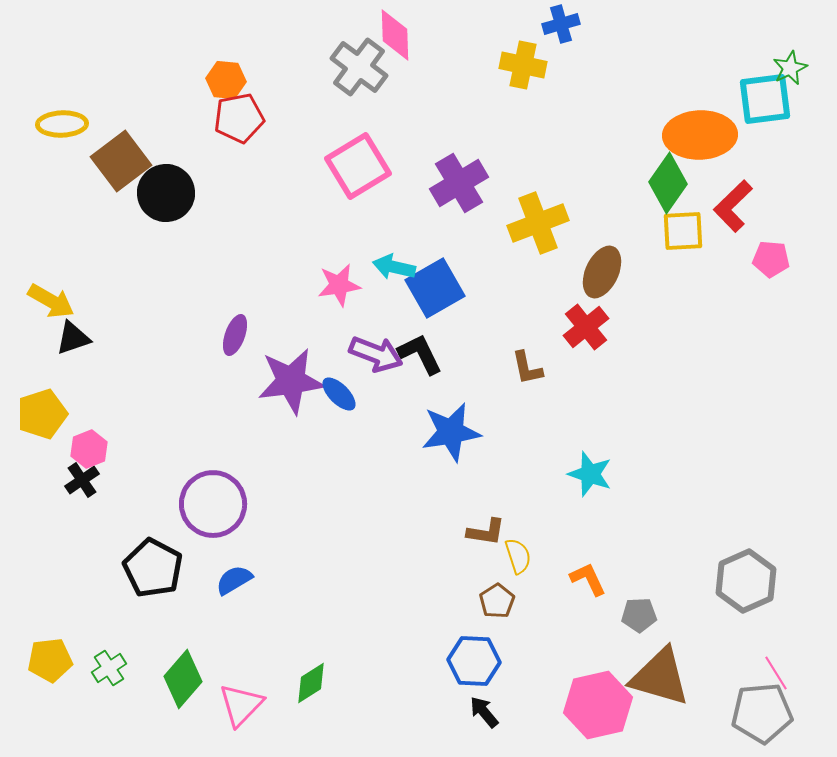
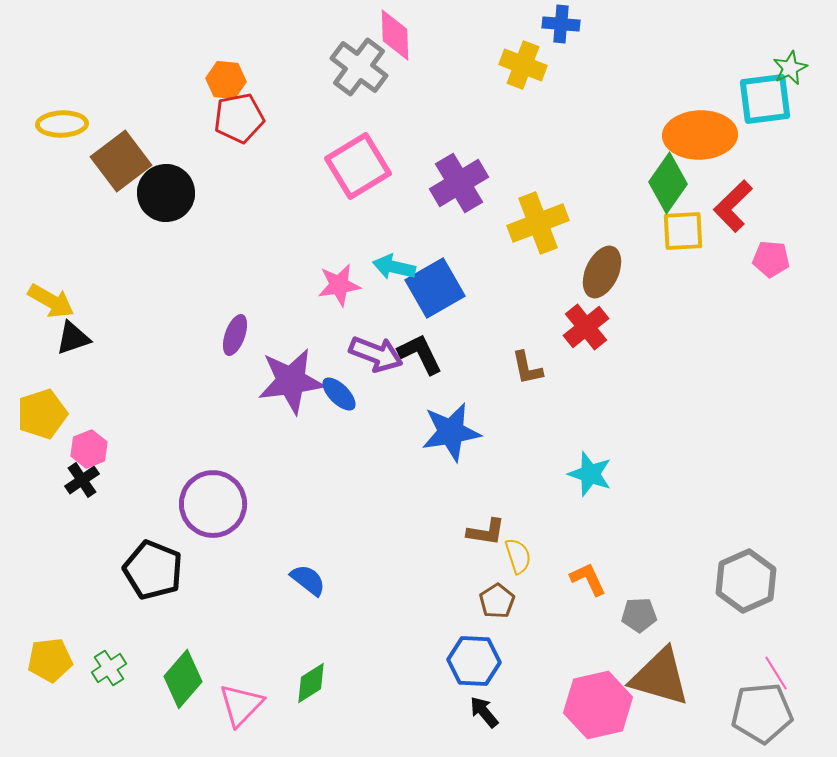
blue cross at (561, 24): rotated 21 degrees clockwise
yellow cross at (523, 65): rotated 9 degrees clockwise
black pentagon at (153, 568): moved 2 px down; rotated 6 degrees counterclockwise
blue semicircle at (234, 580): moved 74 px right; rotated 69 degrees clockwise
